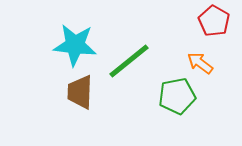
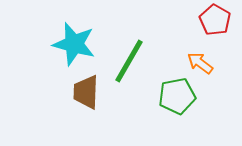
red pentagon: moved 1 px right, 1 px up
cyan star: moved 1 px left, 1 px up; rotated 9 degrees clockwise
green line: rotated 21 degrees counterclockwise
brown trapezoid: moved 6 px right
